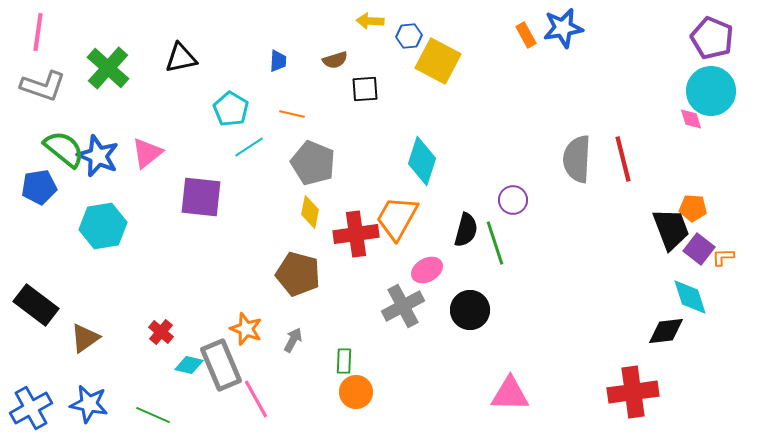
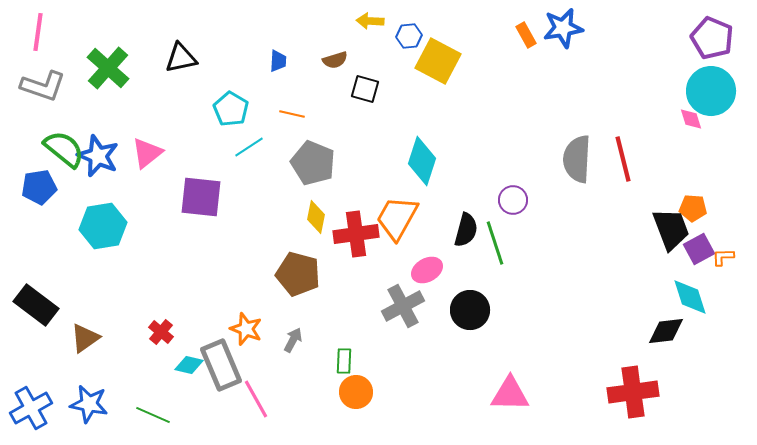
black square at (365, 89): rotated 20 degrees clockwise
yellow diamond at (310, 212): moved 6 px right, 5 px down
purple square at (699, 249): rotated 24 degrees clockwise
